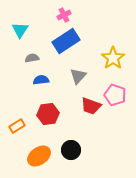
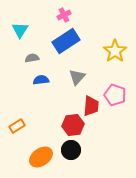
yellow star: moved 2 px right, 7 px up
gray triangle: moved 1 px left, 1 px down
red trapezoid: rotated 105 degrees counterclockwise
red hexagon: moved 25 px right, 11 px down
orange ellipse: moved 2 px right, 1 px down
